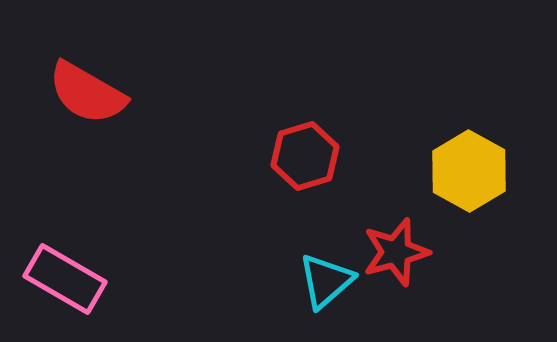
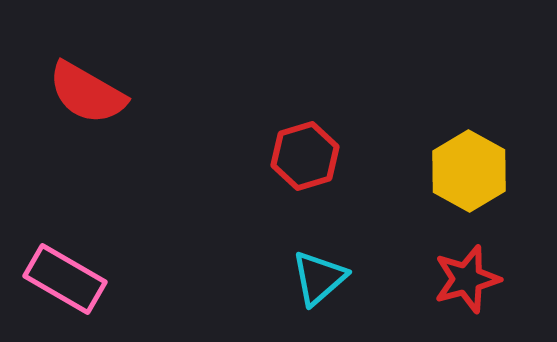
red star: moved 71 px right, 27 px down
cyan triangle: moved 7 px left, 3 px up
